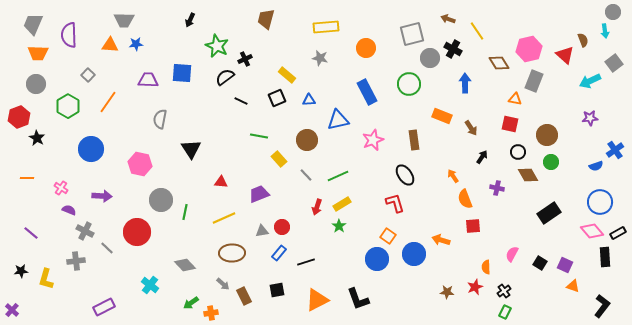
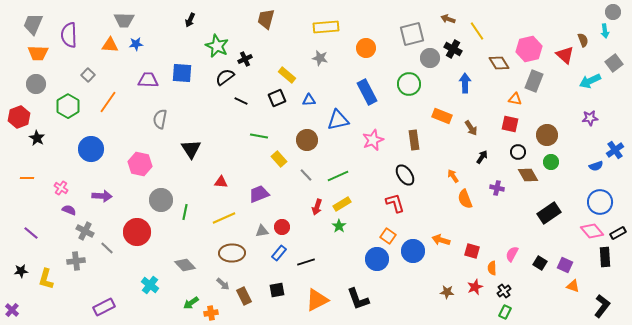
red square at (473, 226): moved 1 px left, 25 px down; rotated 21 degrees clockwise
blue circle at (414, 254): moved 1 px left, 3 px up
orange semicircle at (486, 267): moved 6 px right, 1 px down
